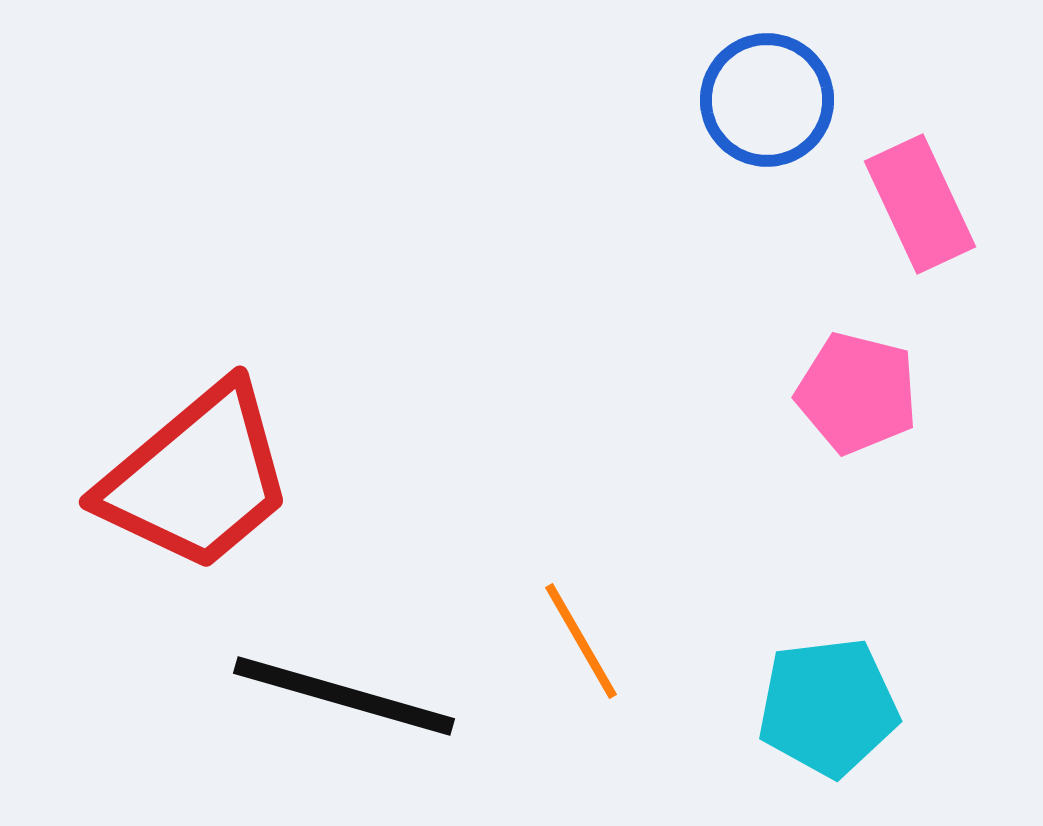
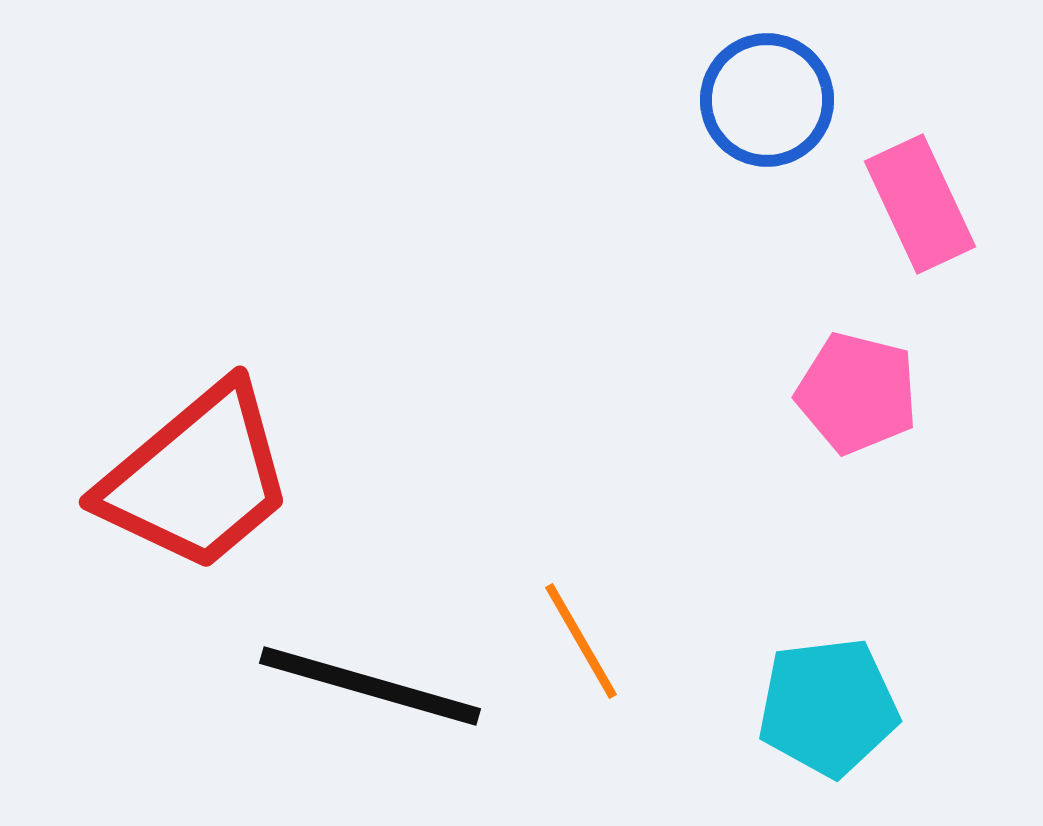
black line: moved 26 px right, 10 px up
